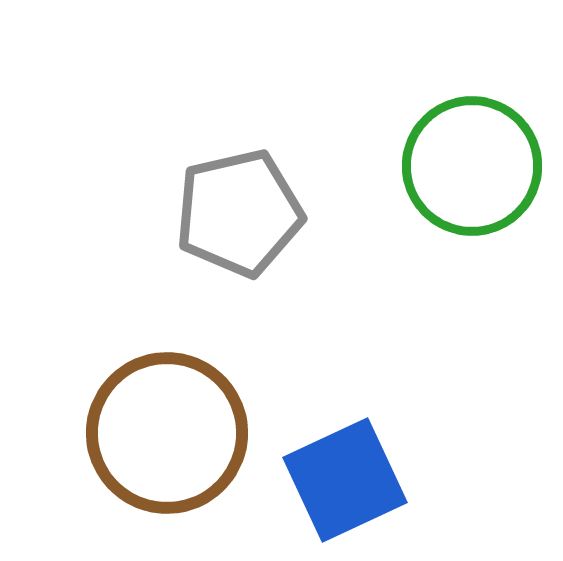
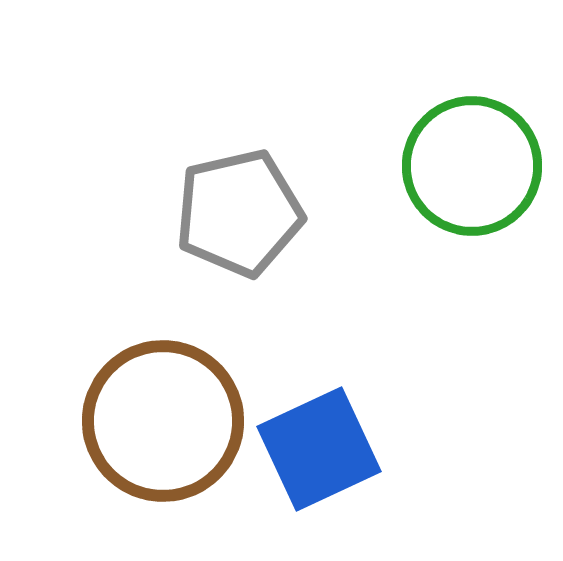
brown circle: moved 4 px left, 12 px up
blue square: moved 26 px left, 31 px up
